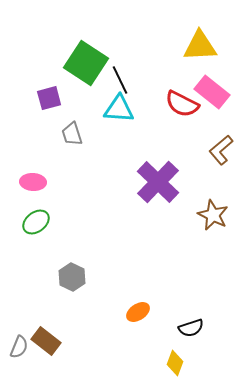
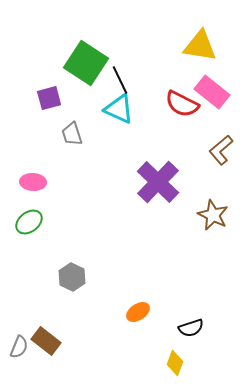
yellow triangle: rotated 12 degrees clockwise
cyan triangle: rotated 20 degrees clockwise
green ellipse: moved 7 px left
